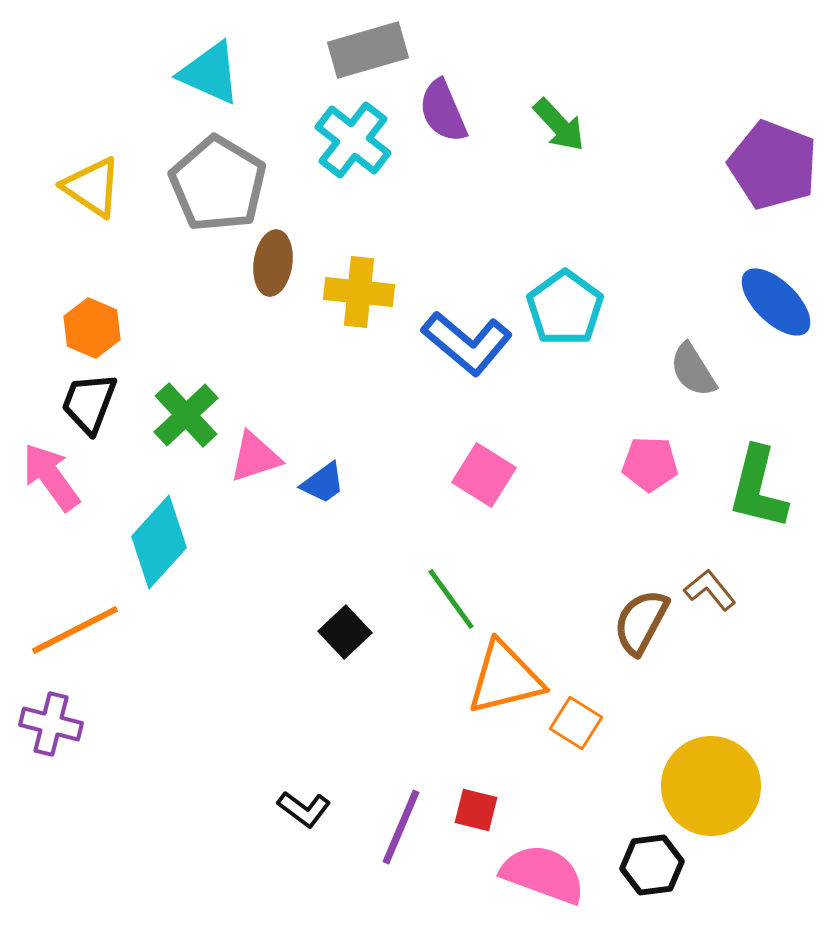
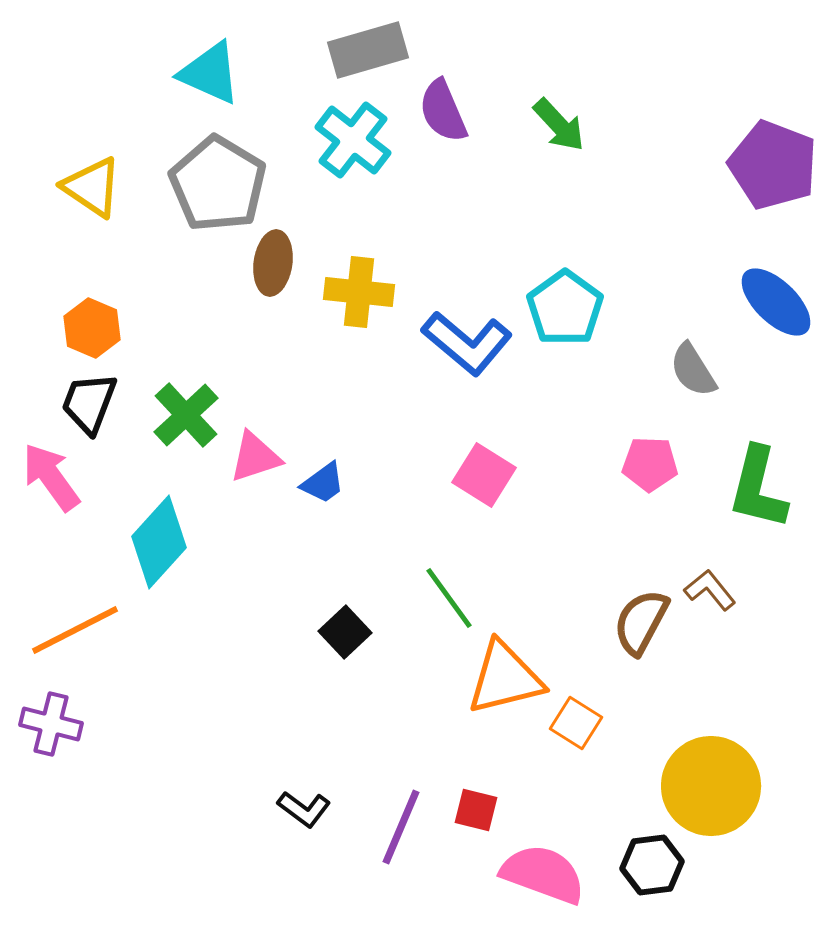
green line: moved 2 px left, 1 px up
